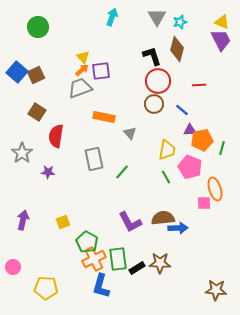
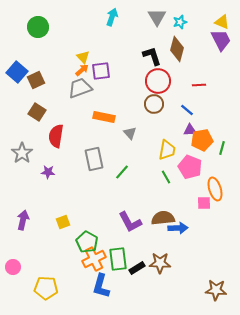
brown square at (36, 75): moved 5 px down
blue line at (182, 110): moved 5 px right
